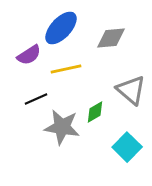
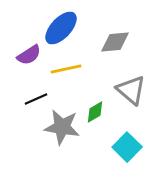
gray diamond: moved 4 px right, 4 px down
